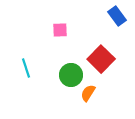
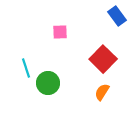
pink square: moved 2 px down
red square: moved 2 px right
green circle: moved 23 px left, 8 px down
orange semicircle: moved 14 px right, 1 px up
